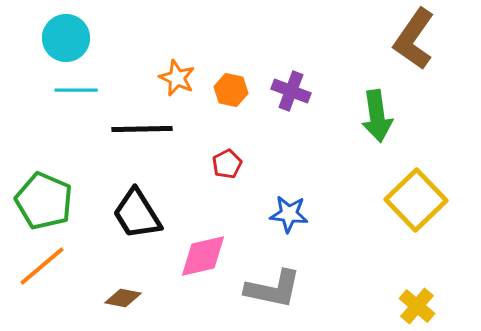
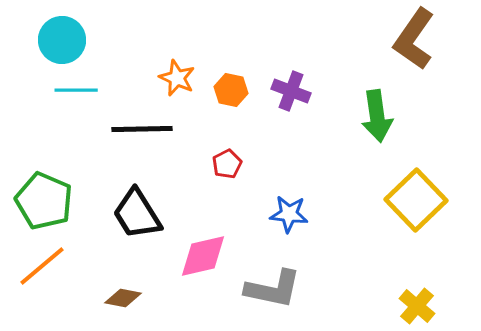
cyan circle: moved 4 px left, 2 px down
